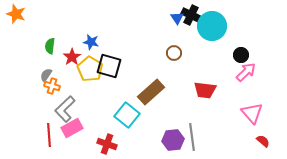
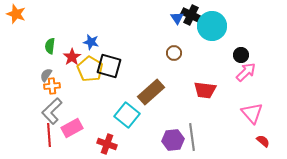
orange cross: rotated 21 degrees counterclockwise
gray L-shape: moved 13 px left, 2 px down
